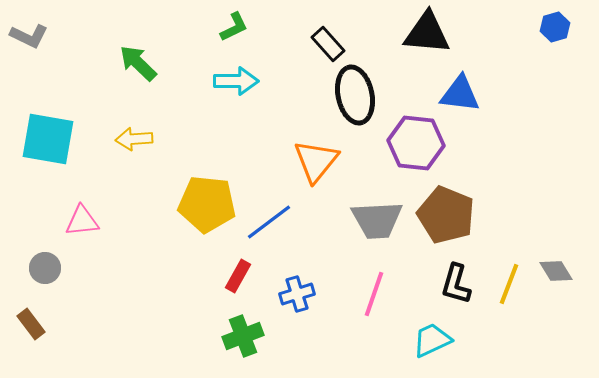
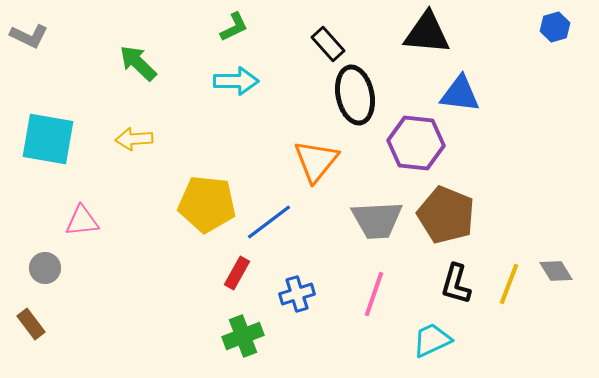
red rectangle: moved 1 px left, 3 px up
